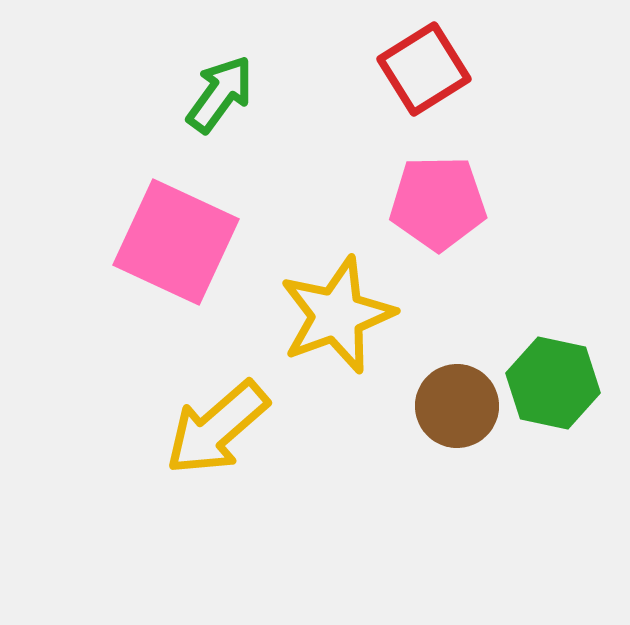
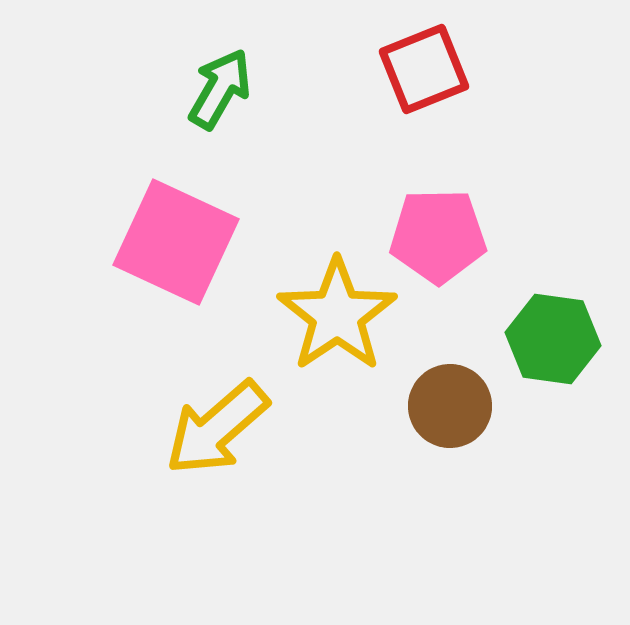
red square: rotated 10 degrees clockwise
green arrow: moved 5 px up; rotated 6 degrees counterclockwise
pink pentagon: moved 33 px down
yellow star: rotated 14 degrees counterclockwise
green hexagon: moved 44 px up; rotated 4 degrees counterclockwise
brown circle: moved 7 px left
